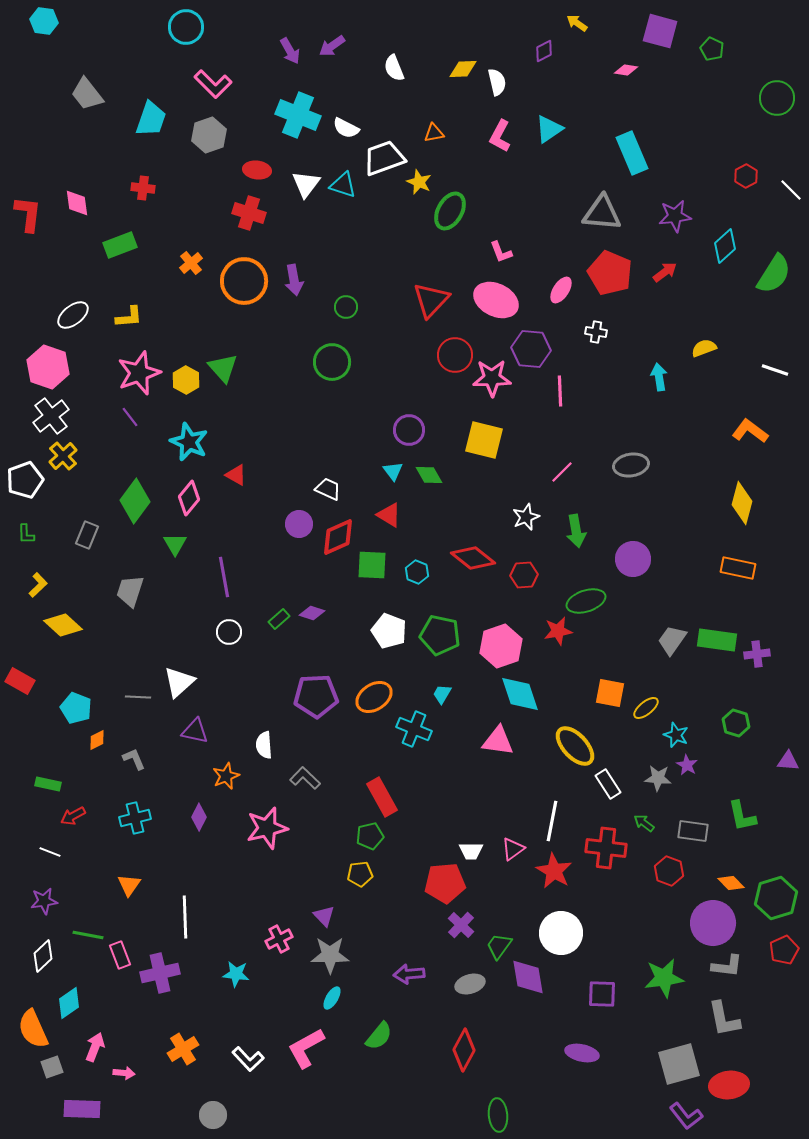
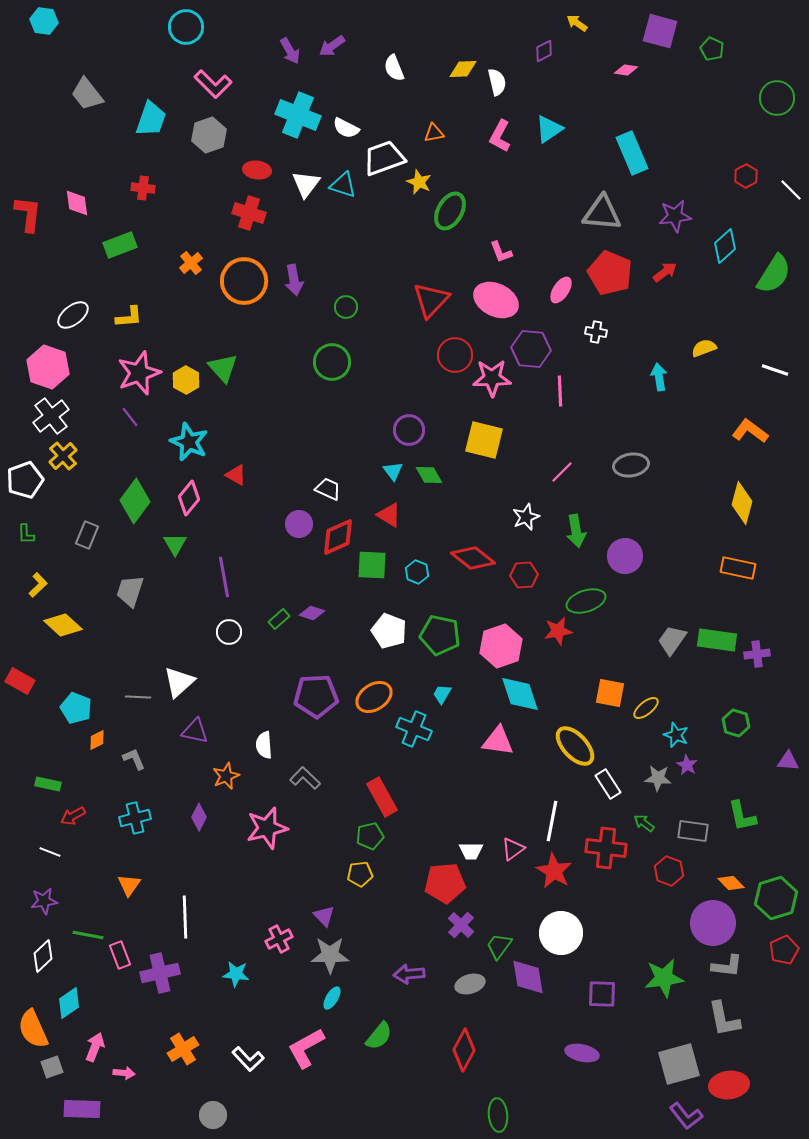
purple circle at (633, 559): moved 8 px left, 3 px up
